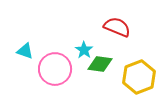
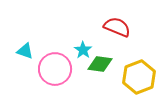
cyan star: moved 1 px left
